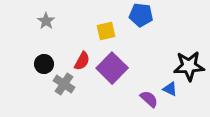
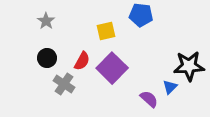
black circle: moved 3 px right, 6 px up
blue triangle: moved 2 px up; rotated 49 degrees clockwise
